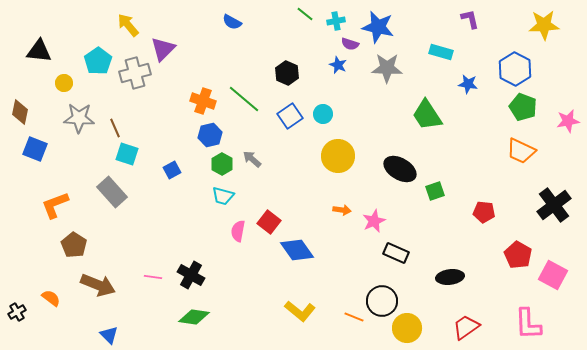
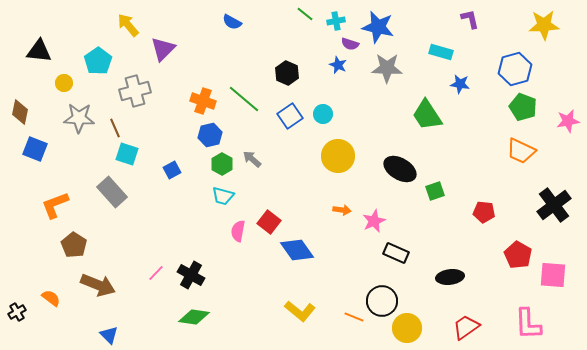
blue hexagon at (515, 69): rotated 16 degrees clockwise
gray cross at (135, 73): moved 18 px down
blue star at (468, 84): moved 8 px left
pink square at (553, 275): rotated 24 degrees counterclockwise
pink line at (153, 277): moved 3 px right, 4 px up; rotated 54 degrees counterclockwise
